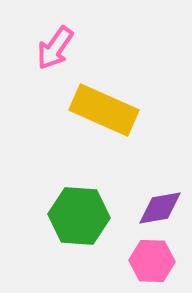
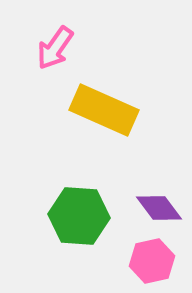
purple diamond: moved 1 px left; rotated 63 degrees clockwise
pink hexagon: rotated 15 degrees counterclockwise
